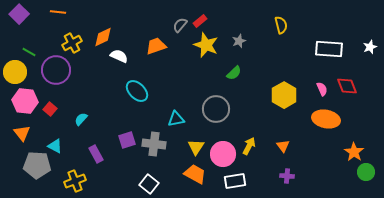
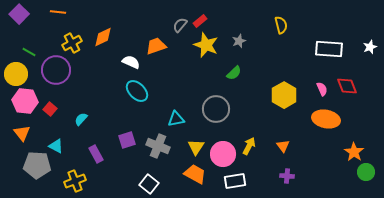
white semicircle at (119, 56): moved 12 px right, 6 px down
yellow circle at (15, 72): moved 1 px right, 2 px down
gray cross at (154, 144): moved 4 px right, 2 px down; rotated 15 degrees clockwise
cyan triangle at (55, 146): moved 1 px right
